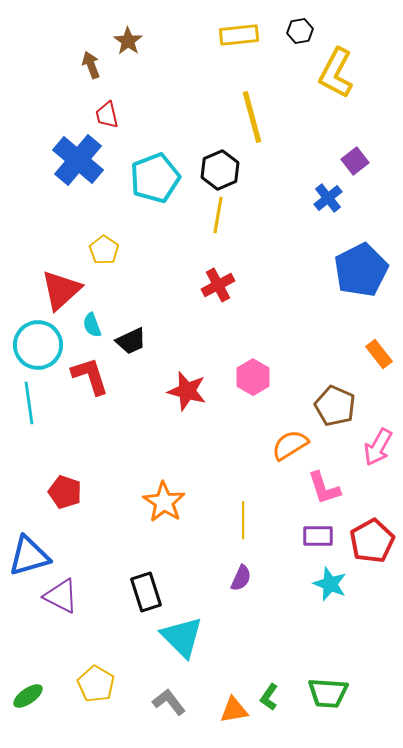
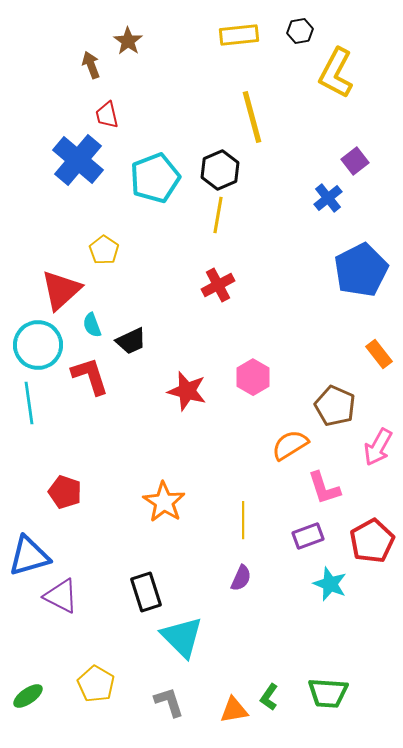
purple rectangle at (318, 536): moved 10 px left; rotated 20 degrees counterclockwise
gray L-shape at (169, 702): rotated 20 degrees clockwise
